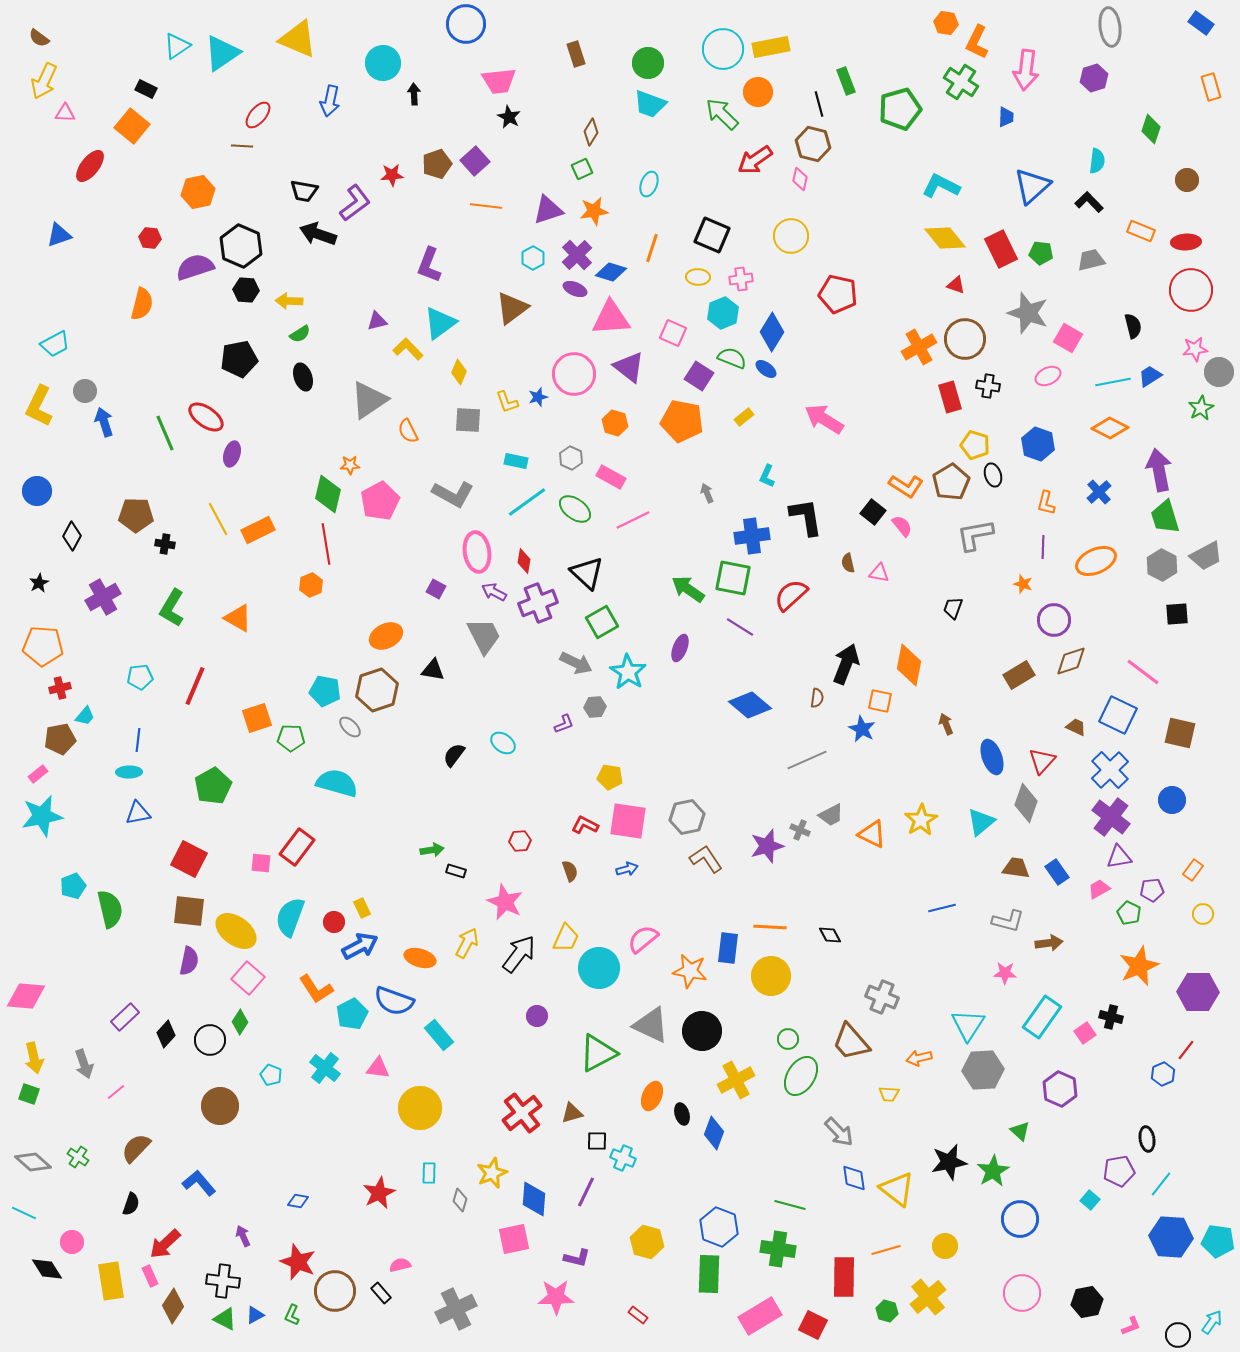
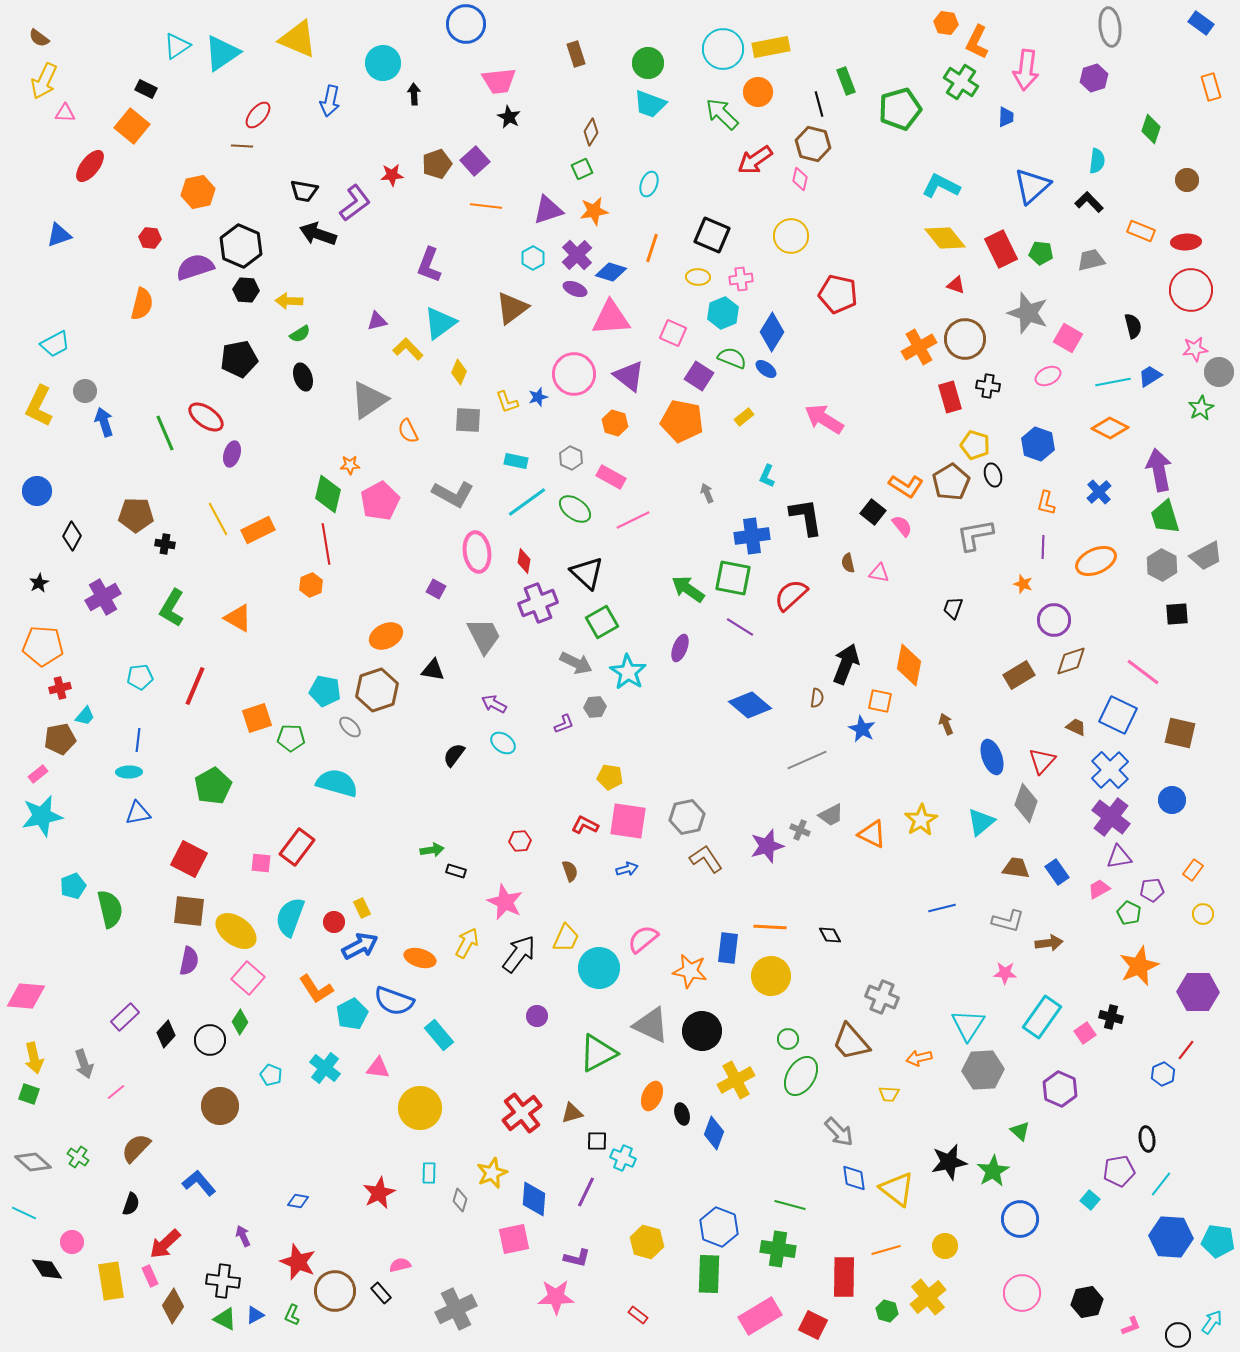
purple triangle at (629, 367): moved 9 px down
purple arrow at (494, 592): moved 112 px down
